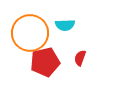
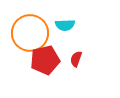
red semicircle: moved 4 px left, 1 px down
red pentagon: moved 2 px up
